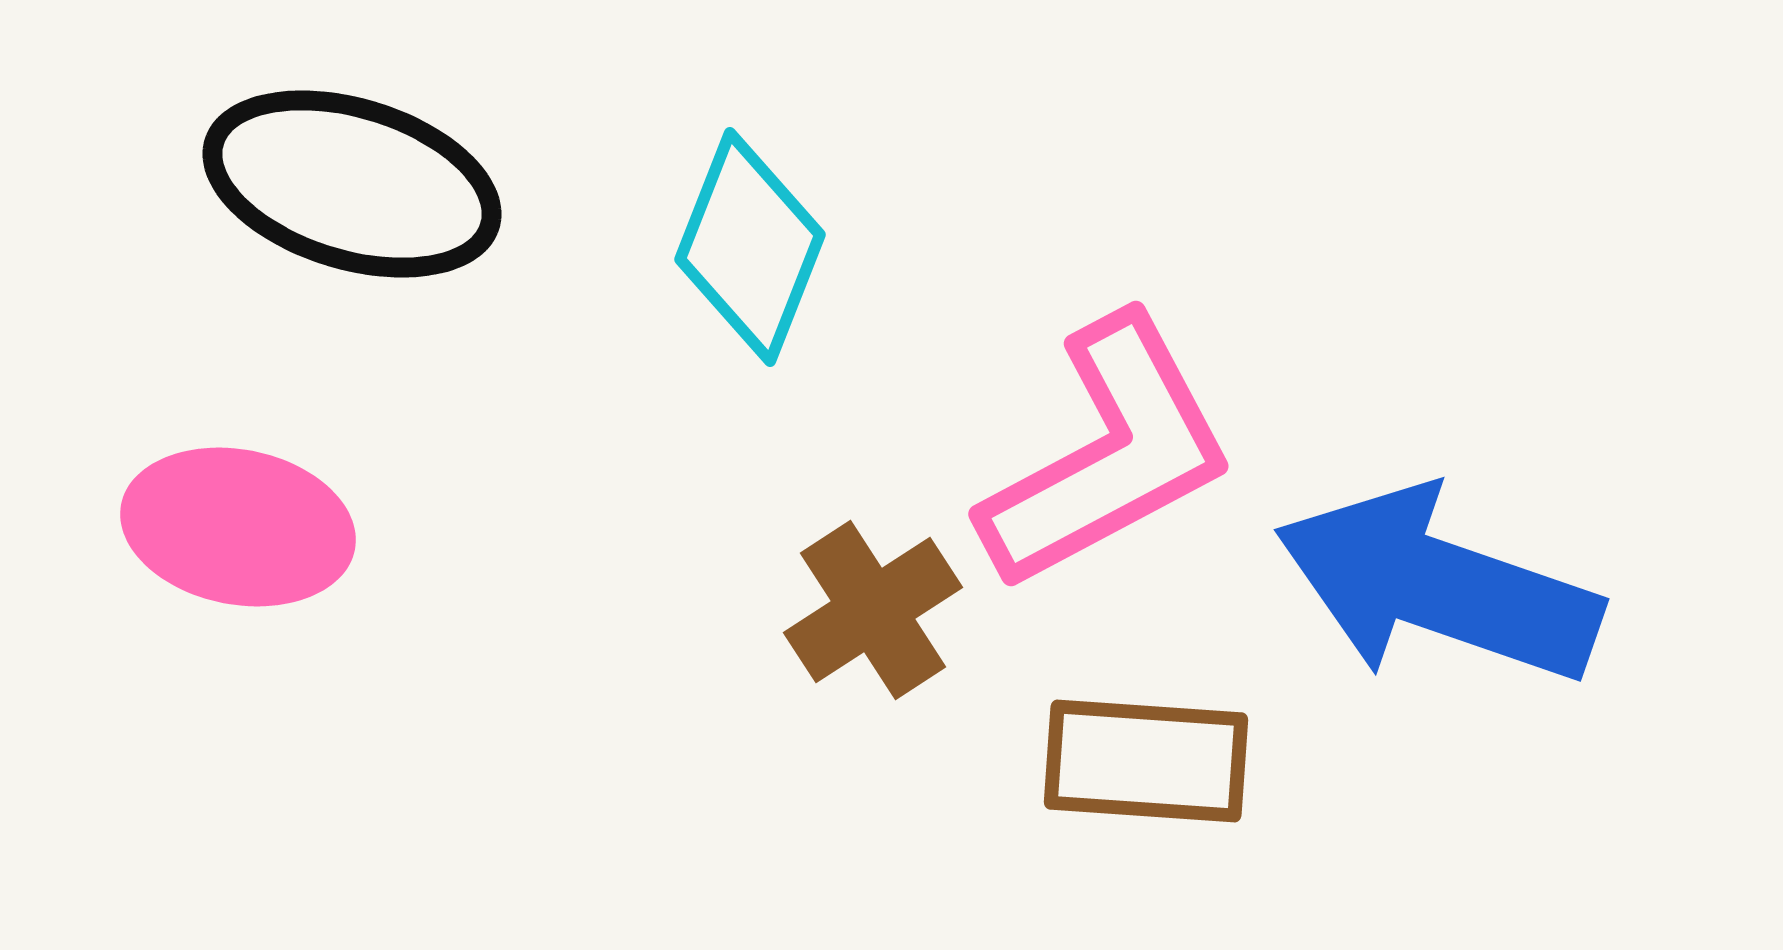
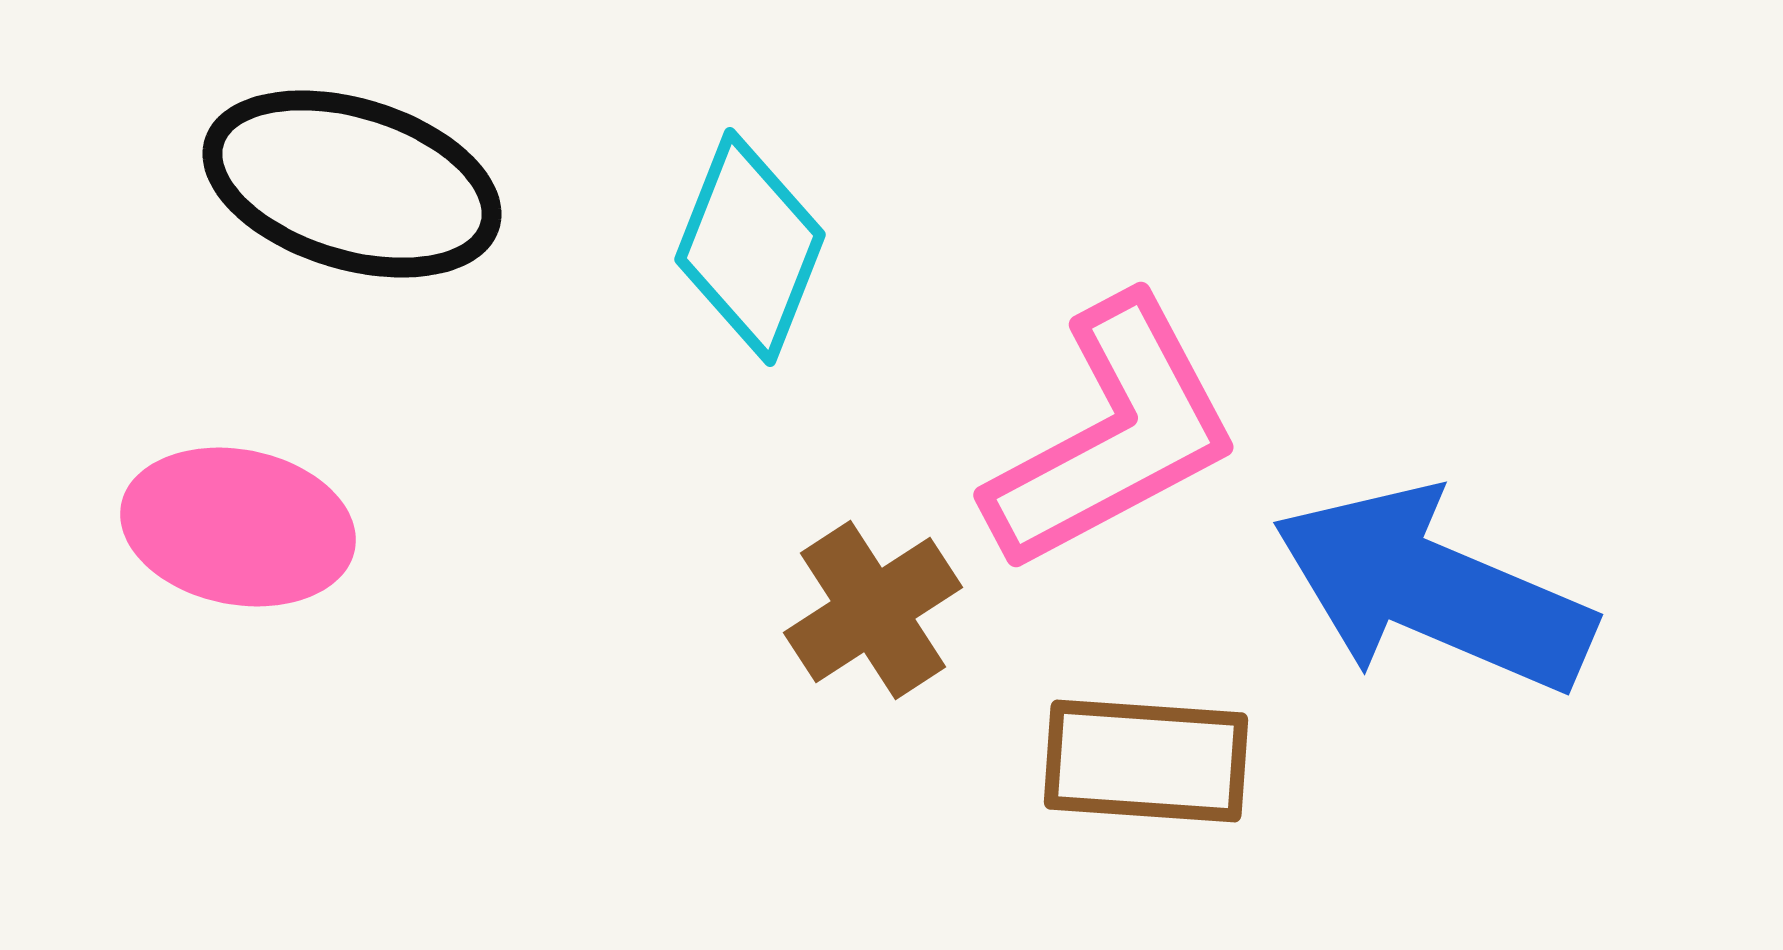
pink L-shape: moved 5 px right, 19 px up
blue arrow: moved 5 px left, 4 px down; rotated 4 degrees clockwise
